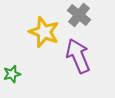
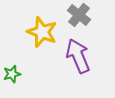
yellow star: moved 2 px left
